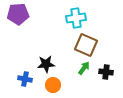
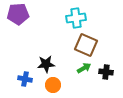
green arrow: rotated 24 degrees clockwise
